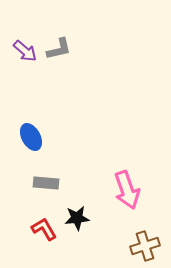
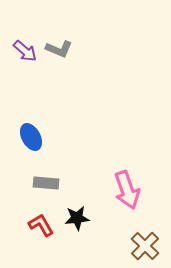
gray L-shape: rotated 36 degrees clockwise
red L-shape: moved 3 px left, 4 px up
brown cross: rotated 28 degrees counterclockwise
